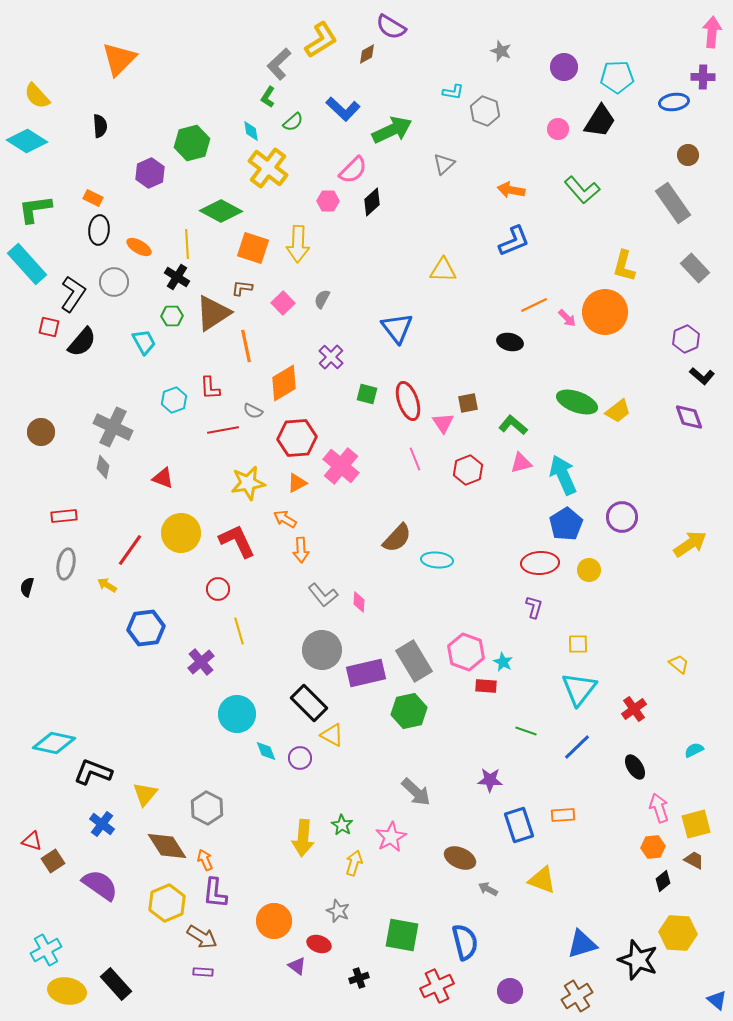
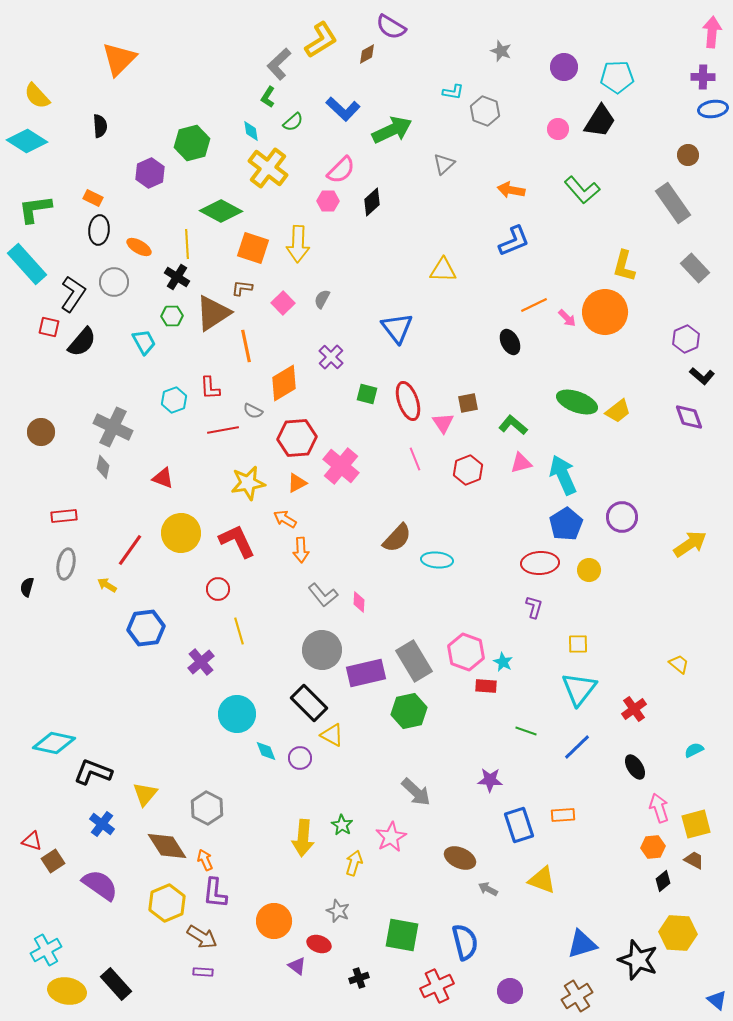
blue ellipse at (674, 102): moved 39 px right, 7 px down
pink semicircle at (353, 170): moved 12 px left
black ellipse at (510, 342): rotated 50 degrees clockwise
